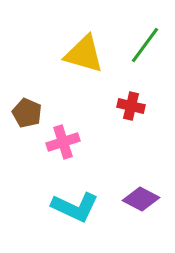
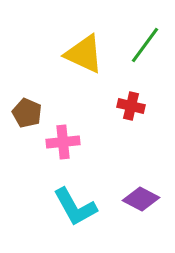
yellow triangle: rotated 9 degrees clockwise
pink cross: rotated 12 degrees clockwise
cyan L-shape: rotated 36 degrees clockwise
